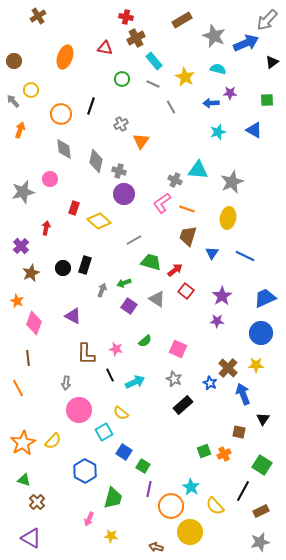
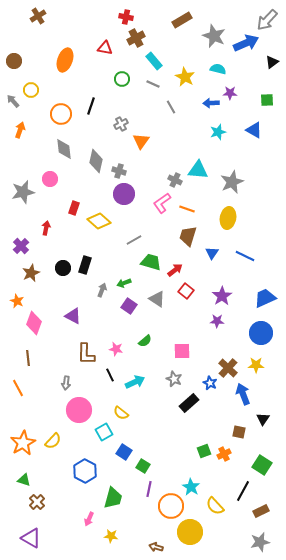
orange ellipse at (65, 57): moved 3 px down
pink square at (178, 349): moved 4 px right, 2 px down; rotated 24 degrees counterclockwise
black rectangle at (183, 405): moved 6 px right, 2 px up
